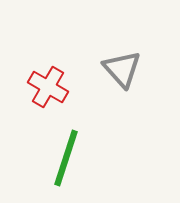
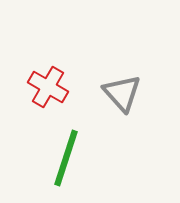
gray triangle: moved 24 px down
